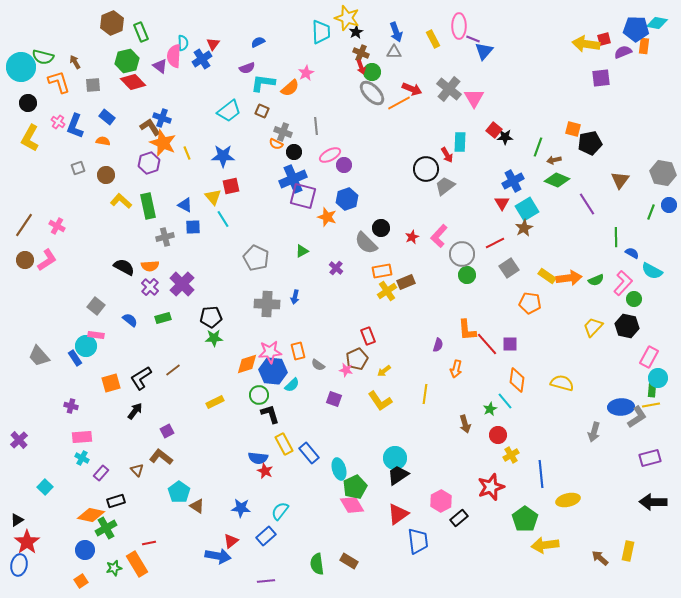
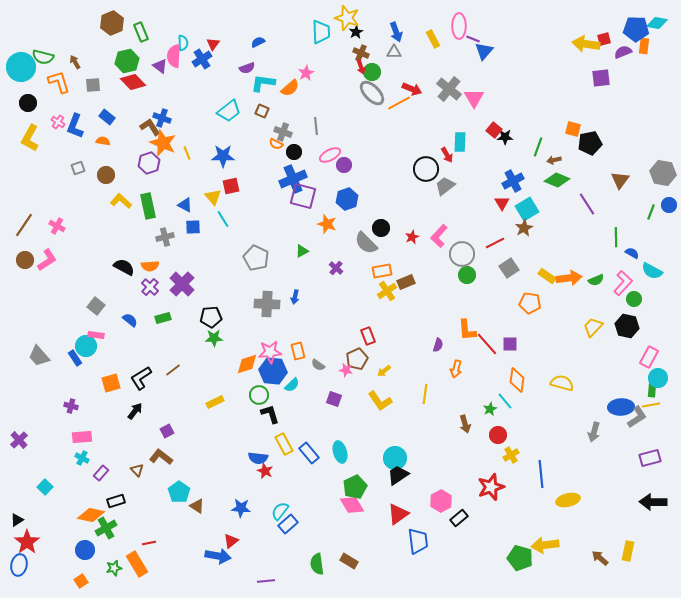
orange star at (327, 217): moved 7 px down
cyan ellipse at (339, 469): moved 1 px right, 17 px up
green pentagon at (525, 519): moved 5 px left, 39 px down; rotated 20 degrees counterclockwise
blue rectangle at (266, 536): moved 22 px right, 12 px up
